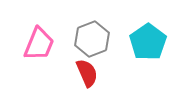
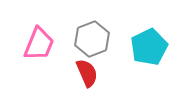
cyan pentagon: moved 1 px right, 5 px down; rotated 9 degrees clockwise
